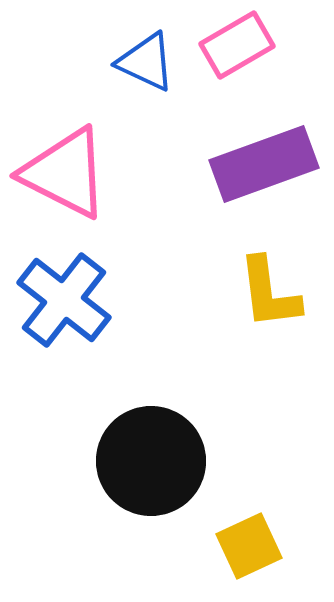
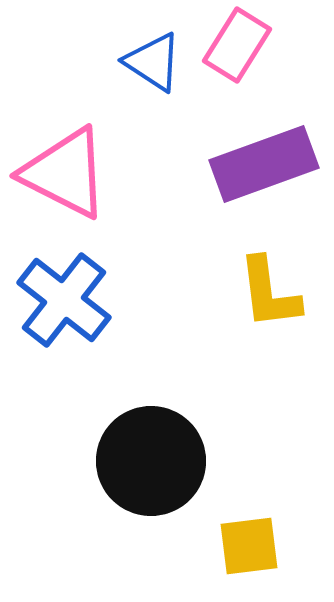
pink rectangle: rotated 28 degrees counterclockwise
blue triangle: moved 7 px right; rotated 8 degrees clockwise
yellow square: rotated 18 degrees clockwise
